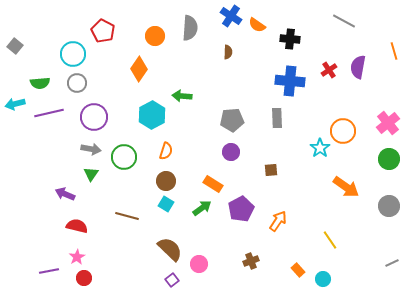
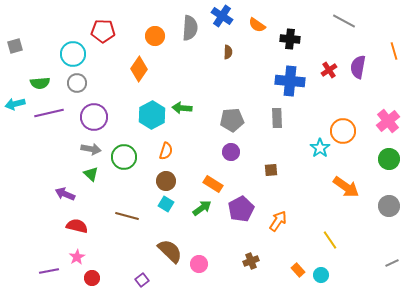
blue cross at (231, 16): moved 9 px left
red pentagon at (103, 31): rotated 25 degrees counterclockwise
gray square at (15, 46): rotated 35 degrees clockwise
green arrow at (182, 96): moved 12 px down
pink cross at (388, 123): moved 2 px up
green triangle at (91, 174): rotated 21 degrees counterclockwise
brown semicircle at (170, 249): moved 2 px down
red circle at (84, 278): moved 8 px right
cyan circle at (323, 279): moved 2 px left, 4 px up
purple square at (172, 280): moved 30 px left
